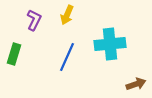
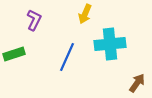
yellow arrow: moved 18 px right, 1 px up
green rectangle: rotated 55 degrees clockwise
brown arrow: moved 1 px right, 1 px up; rotated 36 degrees counterclockwise
